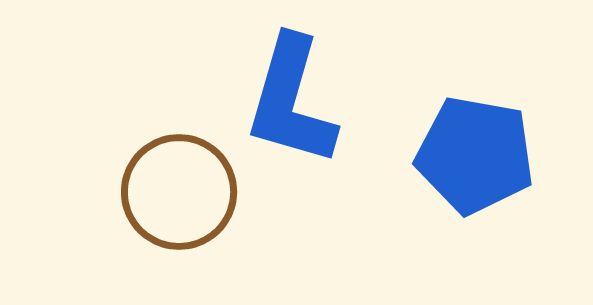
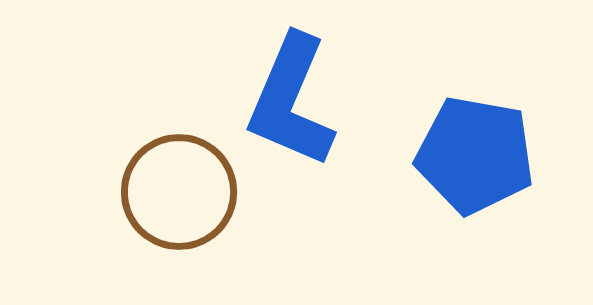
blue L-shape: rotated 7 degrees clockwise
